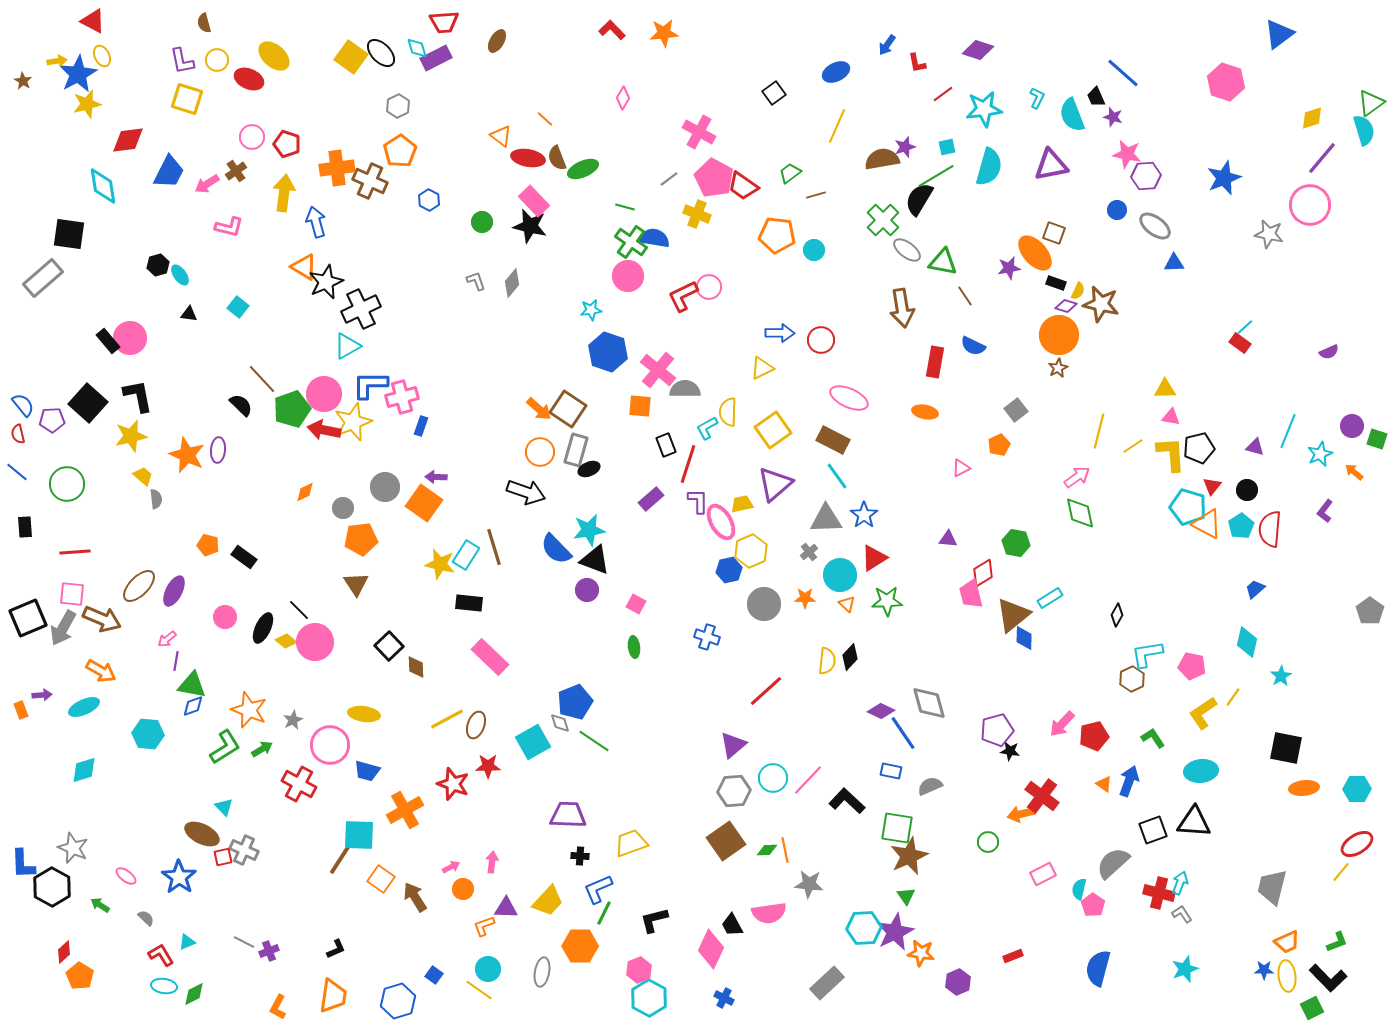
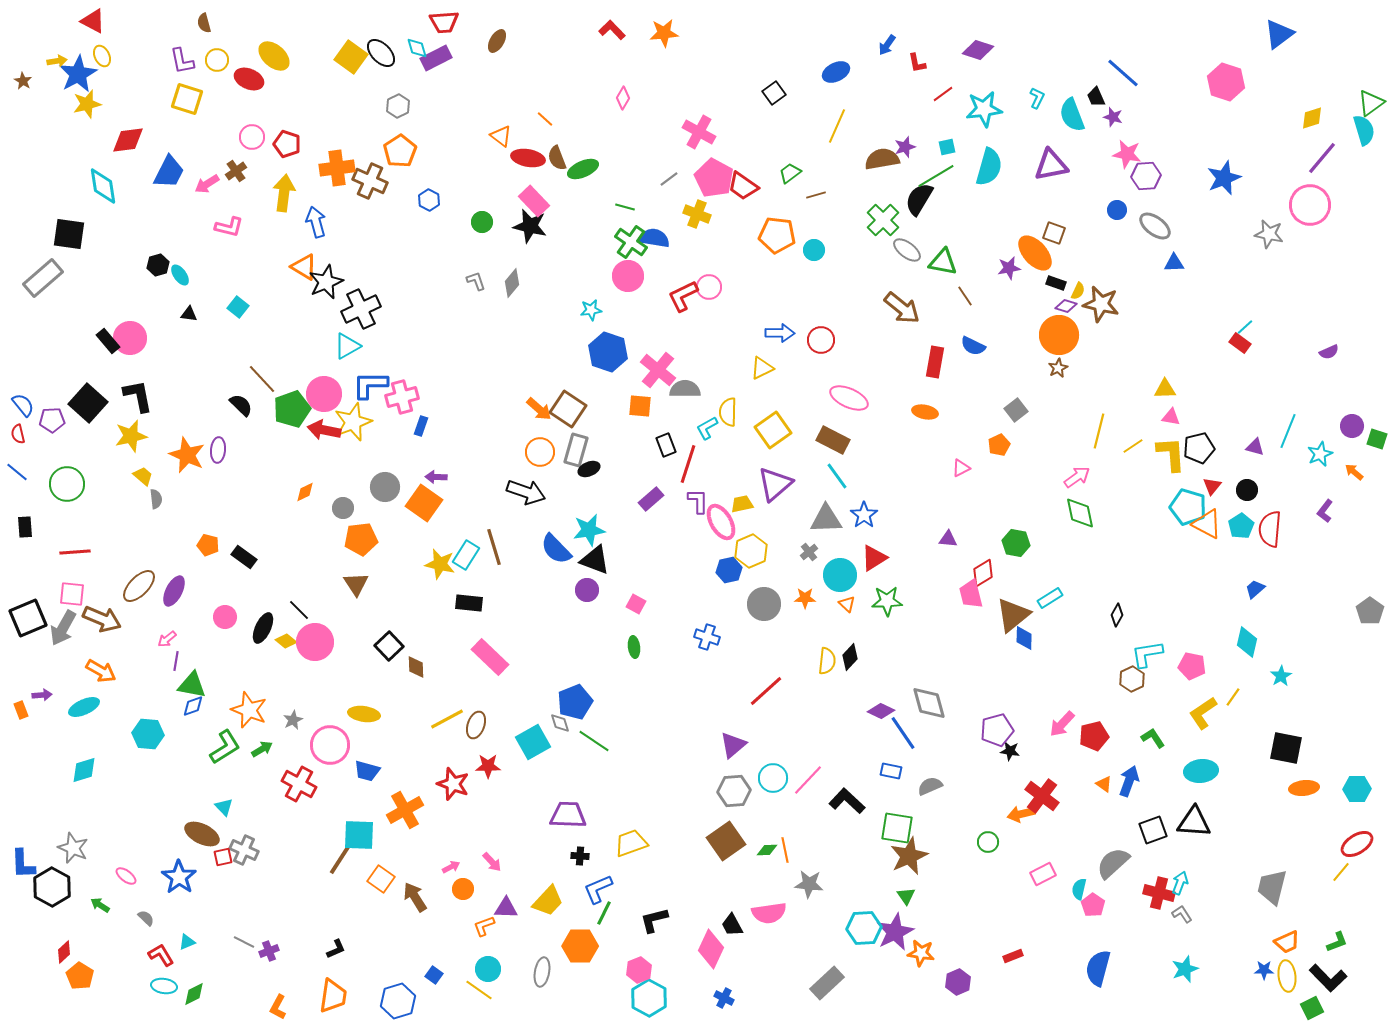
brown arrow at (902, 308): rotated 42 degrees counterclockwise
pink arrow at (492, 862): rotated 130 degrees clockwise
